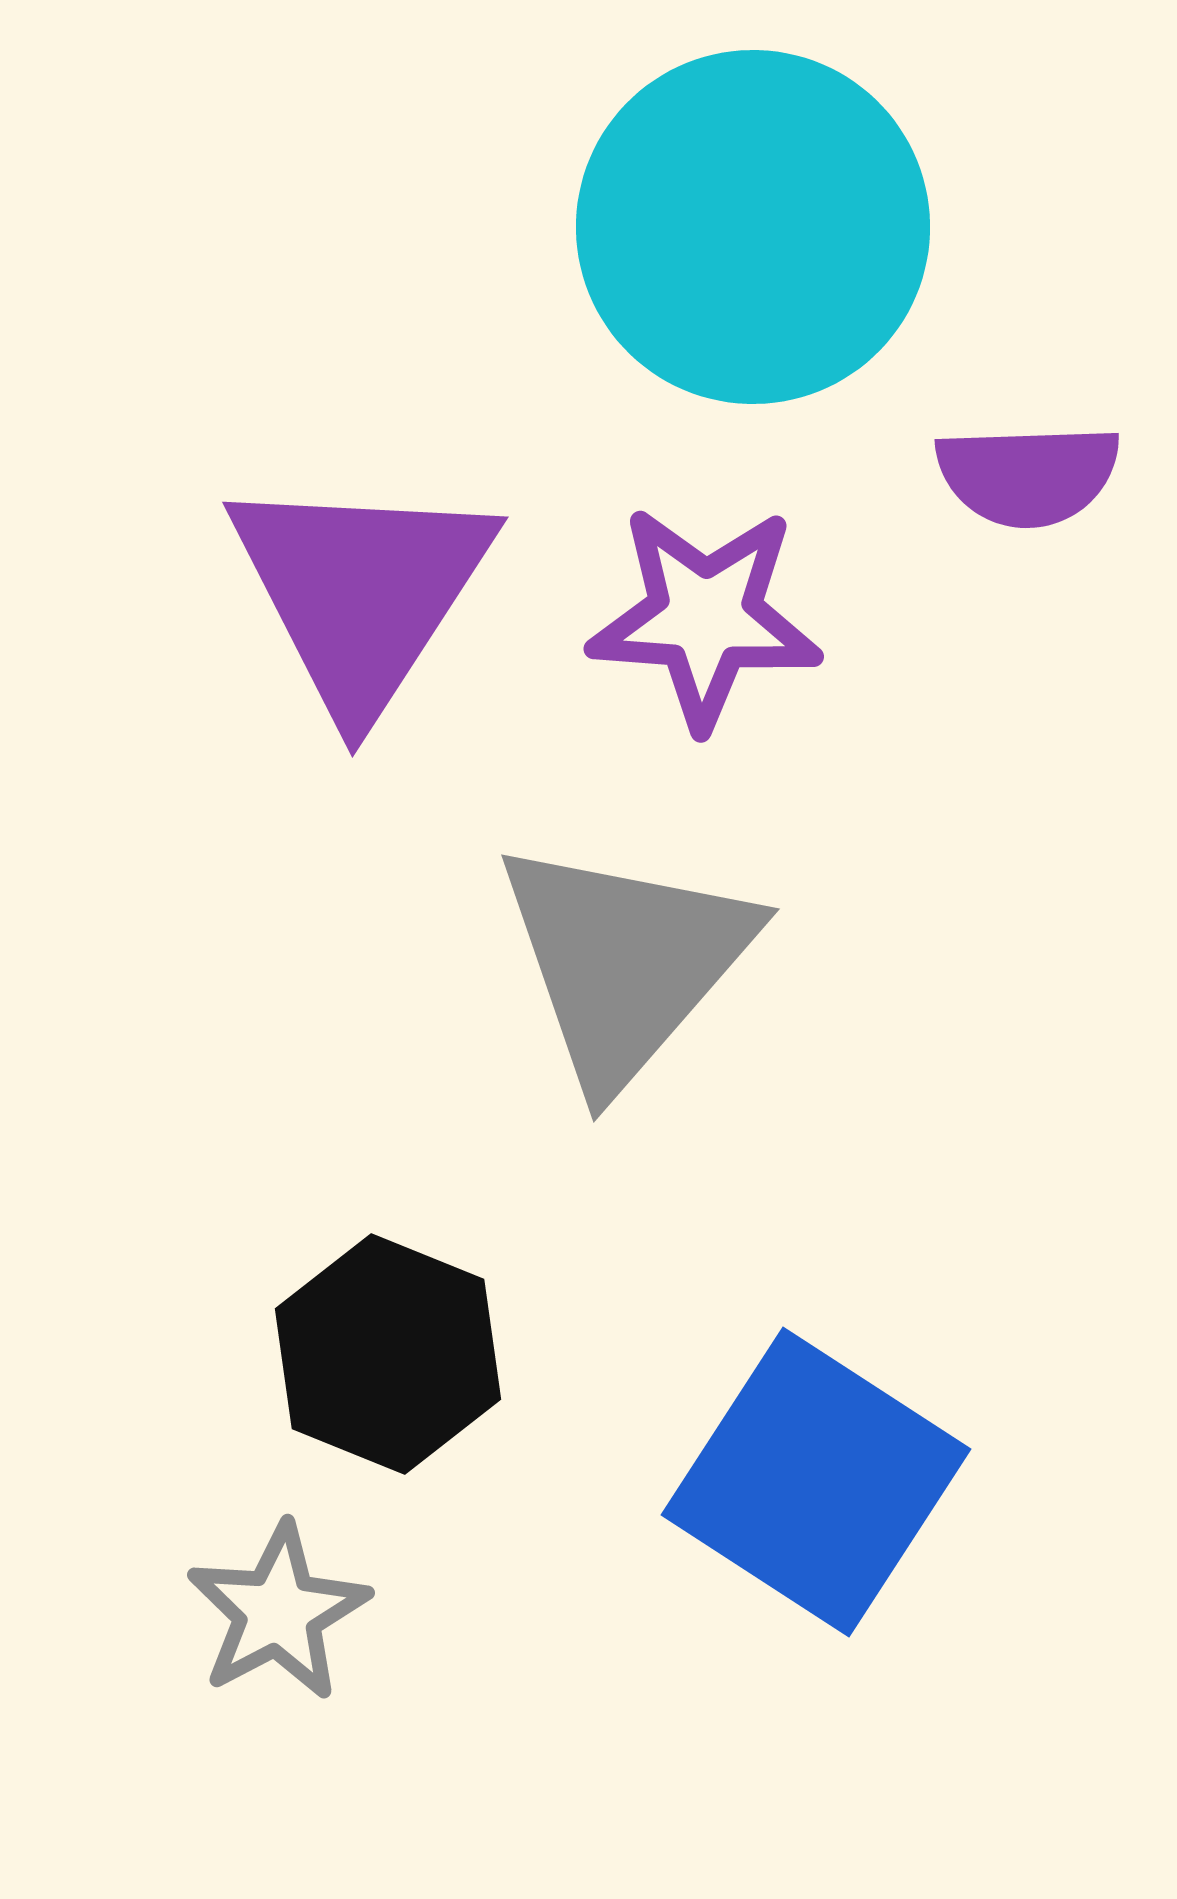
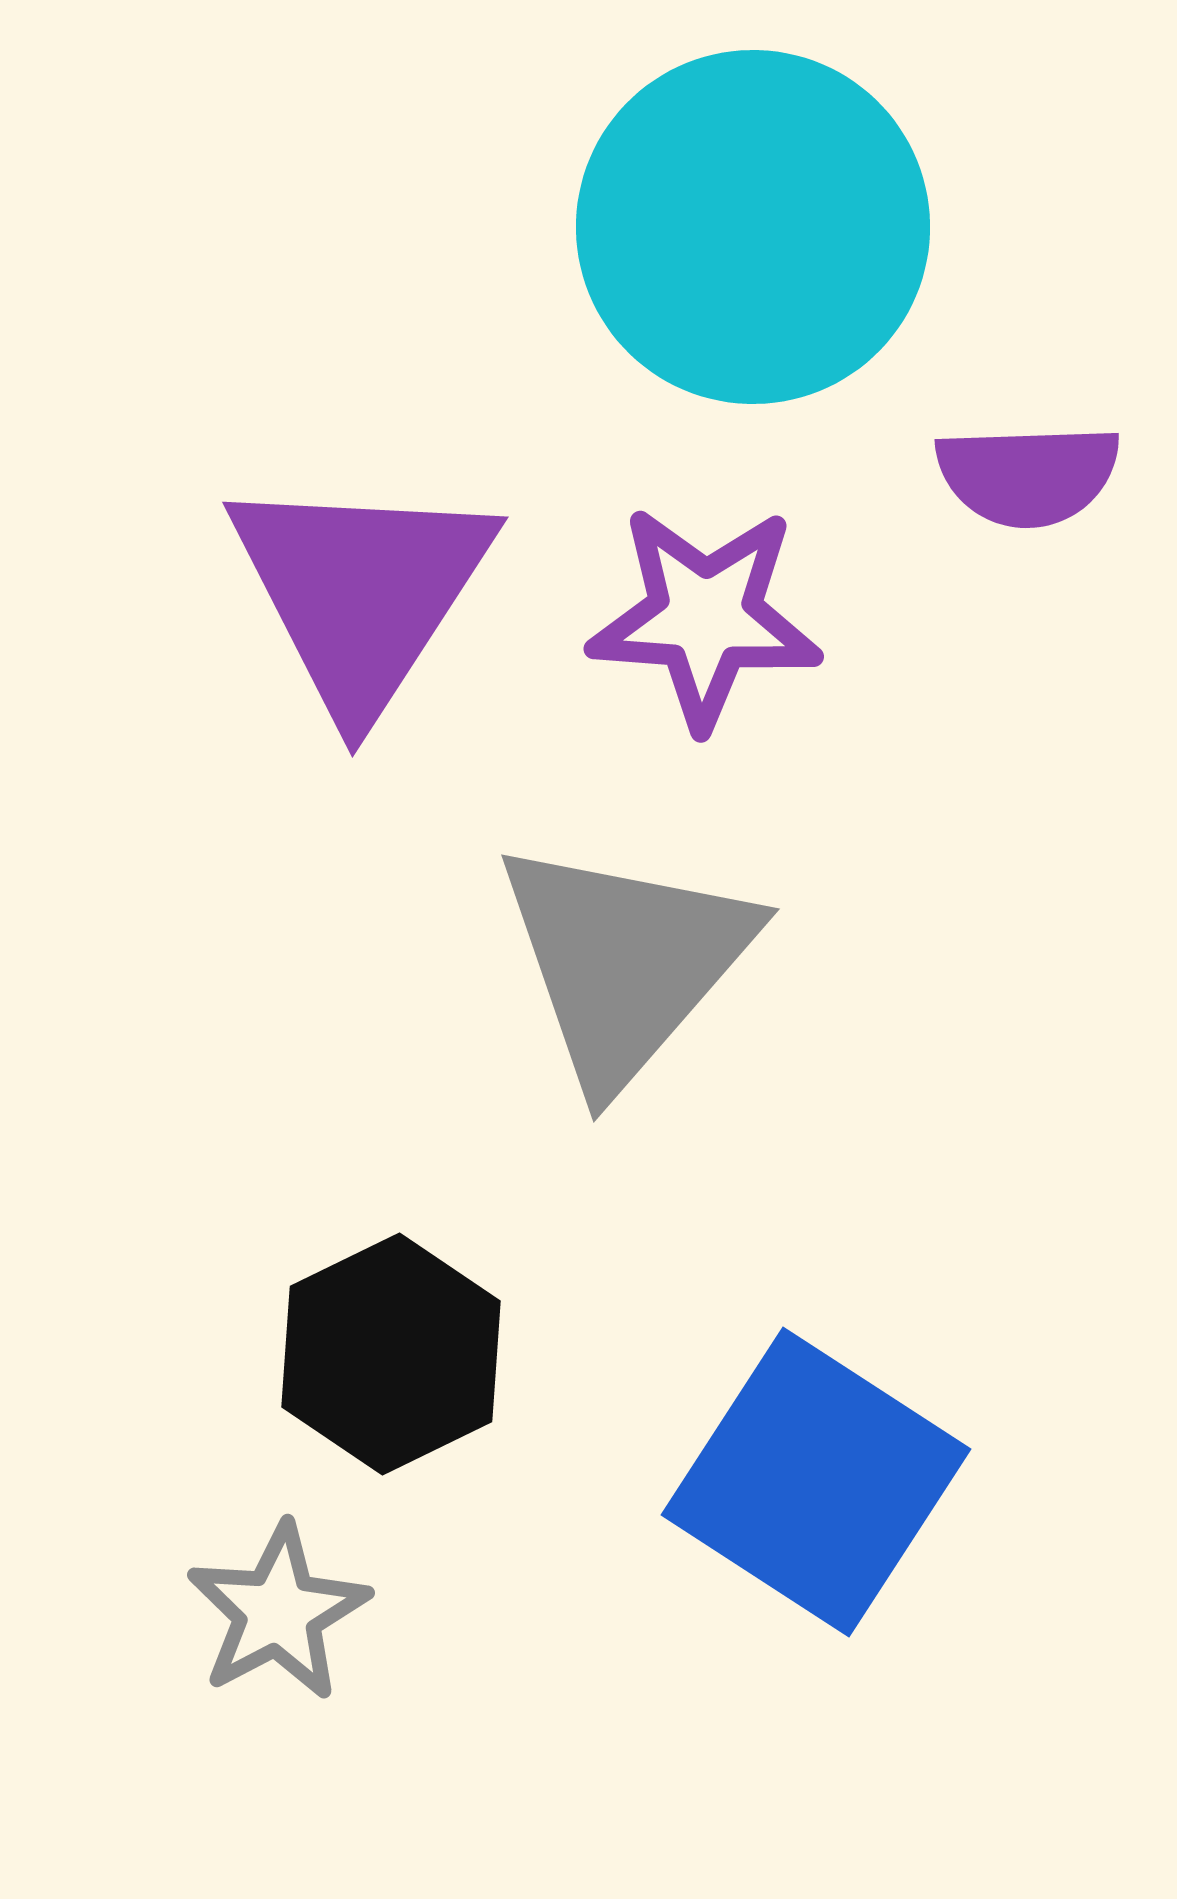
black hexagon: moved 3 px right; rotated 12 degrees clockwise
